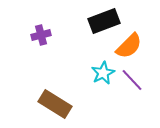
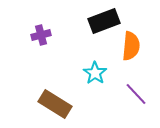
orange semicircle: moved 2 px right; rotated 40 degrees counterclockwise
cyan star: moved 8 px left; rotated 10 degrees counterclockwise
purple line: moved 4 px right, 14 px down
